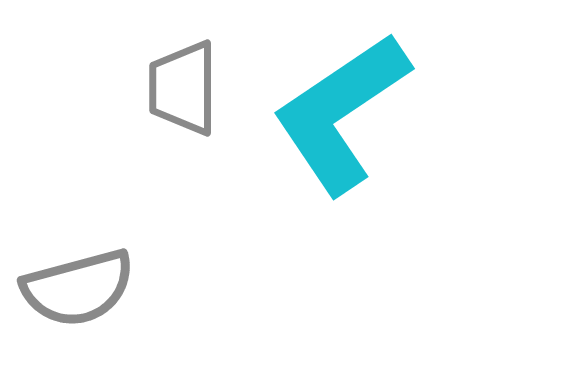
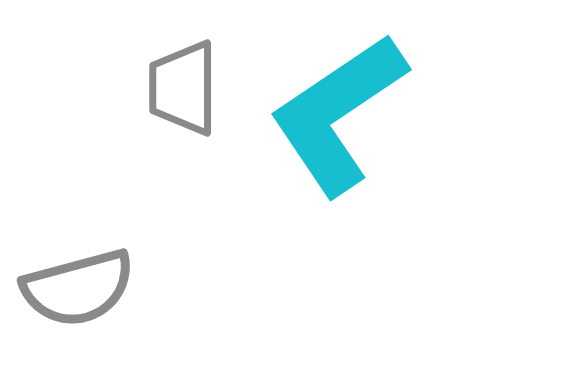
cyan L-shape: moved 3 px left, 1 px down
